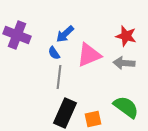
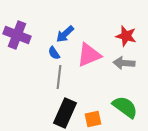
green semicircle: moved 1 px left
